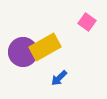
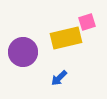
pink square: rotated 36 degrees clockwise
yellow rectangle: moved 21 px right, 9 px up; rotated 16 degrees clockwise
